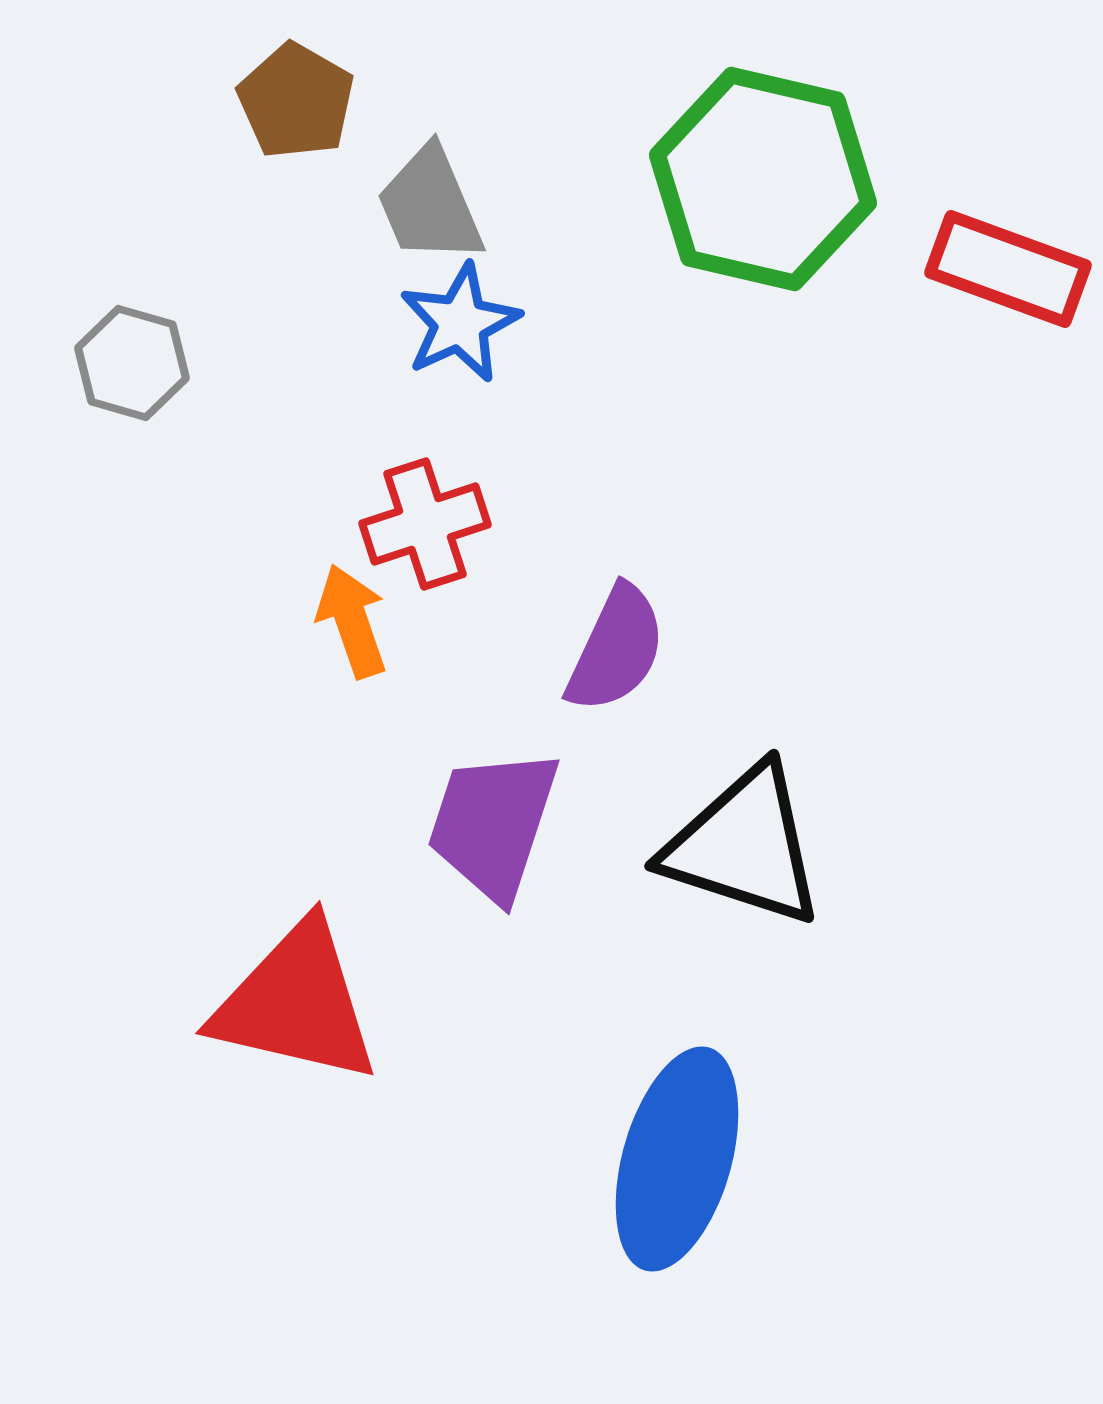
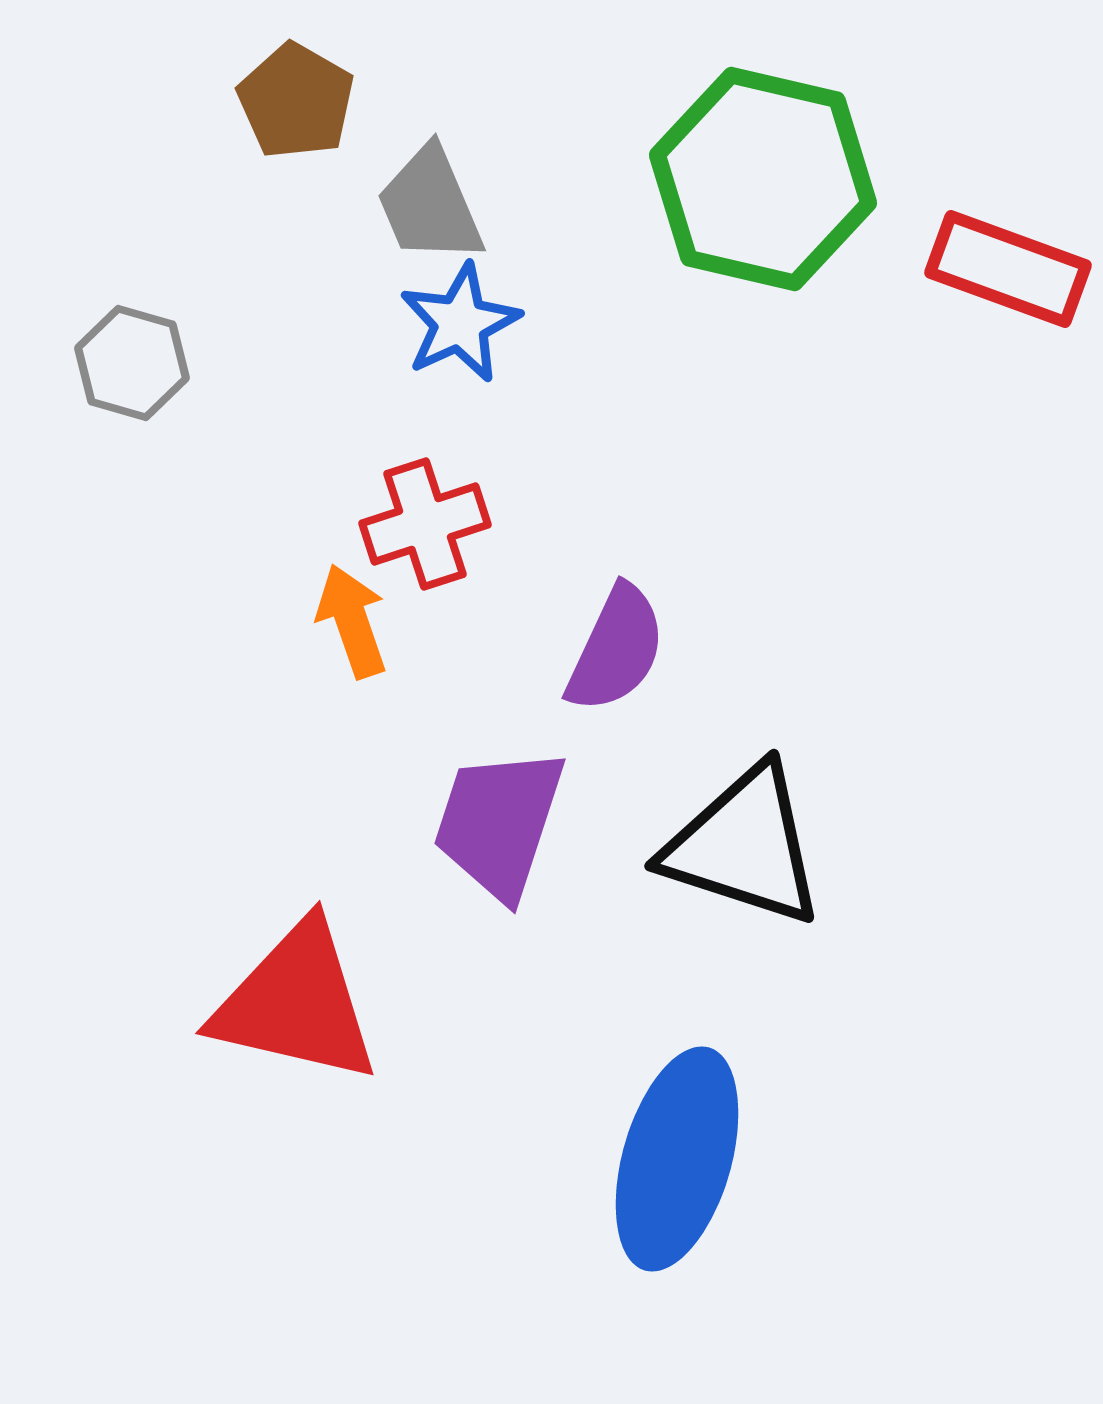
purple trapezoid: moved 6 px right, 1 px up
